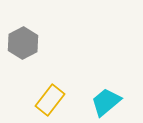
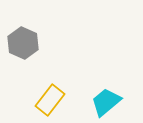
gray hexagon: rotated 8 degrees counterclockwise
